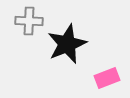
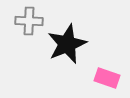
pink rectangle: rotated 40 degrees clockwise
